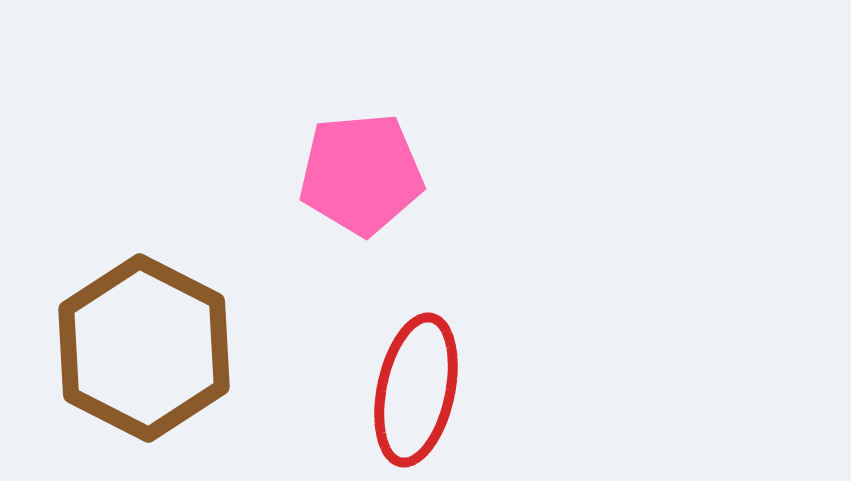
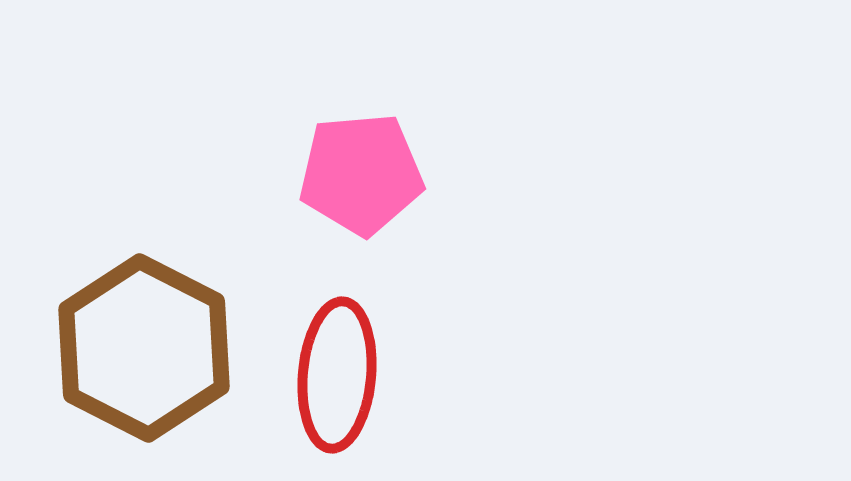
red ellipse: moved 79 px left, 15 px up; rotated 7 degrees counterclockwise
